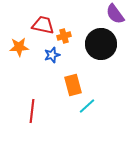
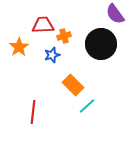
red trapezoid: rotated 15 degrees counterclockwise
orange star: rotated 30 degrees counterclockwise
orange rectangle: rotated 30 degrees counterclockwise
red line: moved 1 px right, 1 px down
